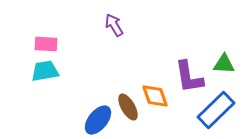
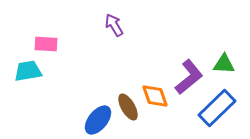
cyan trapezoid: moved 17 px left
purple L-shape: rotated 120 degrees counterclockwise
blue rectangle: moved 1 px right, 2 px up
